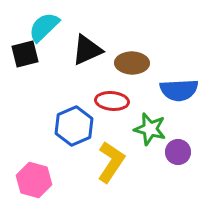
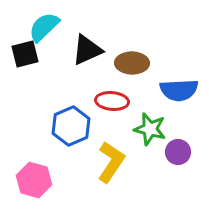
blue hexagon: moved 3 px left
